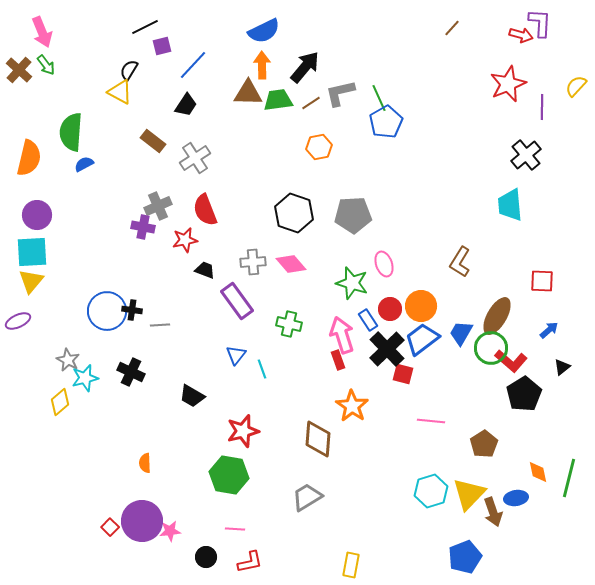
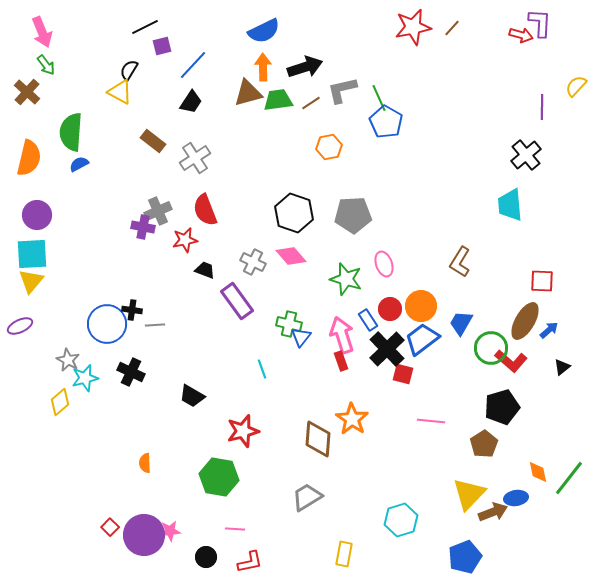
orange arrow at (262, 65): moved 1 px right, 2 px down
black arrow at (305, 67): rotated 32 degrees clockwise
brown cross at (19, 70): moved 8 px right, 22 px down
red star at (508, 84): moved 95 px left, 57 px up; rotated 12 degrees clockwise
brown triangle at (248, 93): rotated 16 degrees counterclockwise
gray L-shape at (340, 93): moved 2 px right, 3 px up
black trapezoid at (186, 105): moved 5 px right, 3 px up
blue pentagon at (386, 122): rotated 12 degrees counterclockwise
orange hexagon at (319, 147): moved 10 px right
blue semicircle at (84, 164): moved 5 px left
gray cross at (158, 206): moved 5 px down
cyan square at (32, 252): moved 2 px down
gray cross at (253, 262): rotated 30 degrees clockwise
pink diamond at (291, 264): moved 8 px up
green star at (352, 283): moved 6 px left, 4 px up
blue circle at (107, 311): moved 13 px down
brown ellipse at (497, 316): moved 28 px right, 5 px down
purple ellipse at (18, 321): moved 2 px right, 5 px down
gray line at (160, 325): moved 5 px left
blue trapezoid at (461, 333): moved 10 px up
blue triangle at (236, 355): moved 65 px right, 18 px up
red rectangle at (338, 360): moved 3 px right, 1 px down
black pentagon at (524, 394): moved 22 px left, 13 px down; rotated 16 degrees clockwise
orange star at (352, 406): moved 13 px down
green hexagon at (229, 475): moved 10 px left, 2 px down
green line at (569, 478): rotated 24 degrees clockwise
cyan hexagon at (431, 491): moved 30 px left, 29 px down
brown arrow at (493, 512): rotated 92 degrees counterclockwise
purple circle at (142, 521): moved 2 px right, 14 px down
yellow rectangle at (351, 565): moved 7 px left, 11 px up
